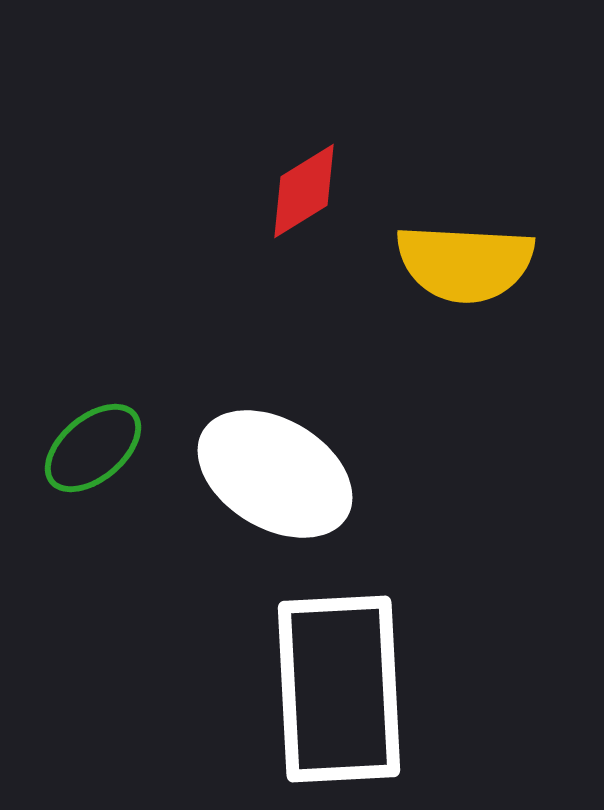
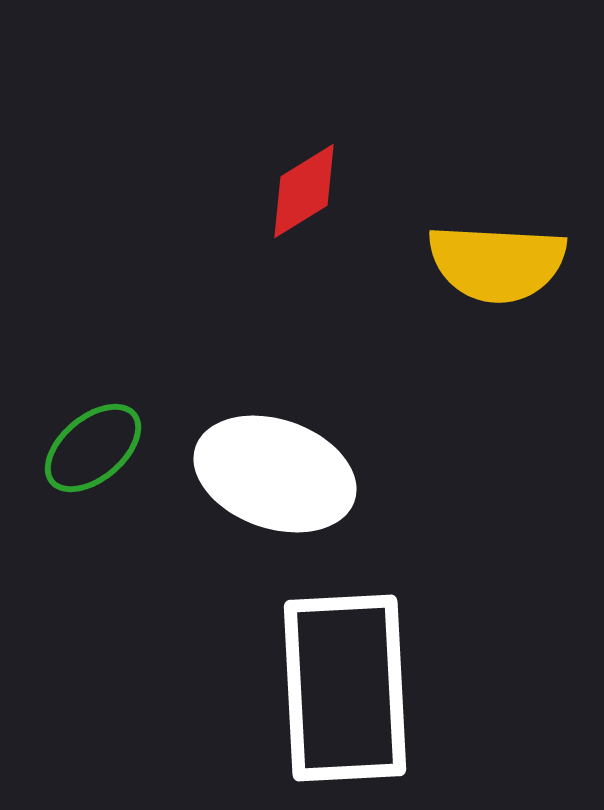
yellow semicircle: moved 32 px right
white ellipse: rotated 12 degrees counterclockwise
white rectangle: moved 6 px right, 1 px up
